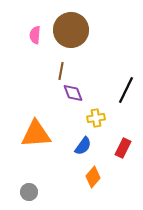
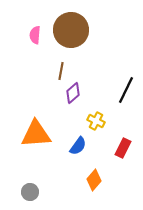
purple diamond: rotated 70 degrees clockwise
yellow cross: moved 3 px down; rotated 36 degrees clockwise
blue semicircle: moved 5 px left
orange diamond: moved 1 px right, 3 px down
gray circle: moved 1 px right
